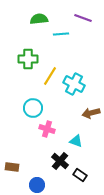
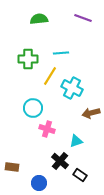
cyan line: moved 19 px down
cyan cross: moved 2 px left, 4 px down
cyan triangle: rotated 40 degrees counterclockwise
blue circle: moved 2 px right, 2 px up
